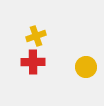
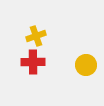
yellow circle: moved 2 px up
